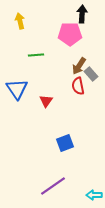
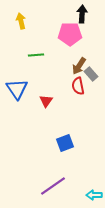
yellow arrow: moved 1 px right
